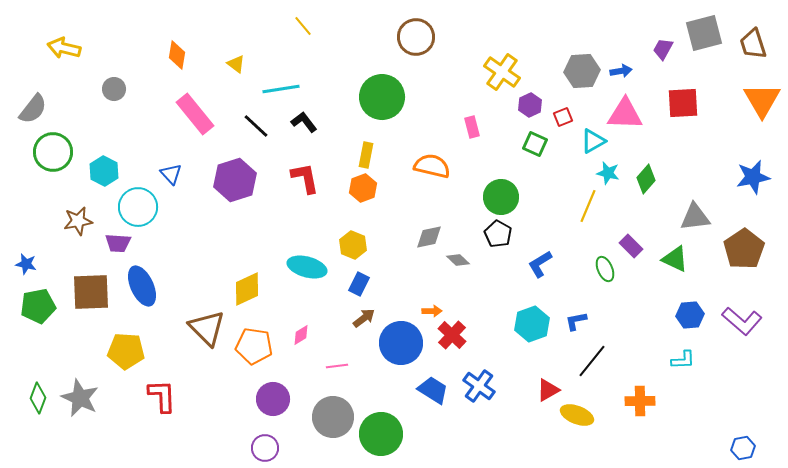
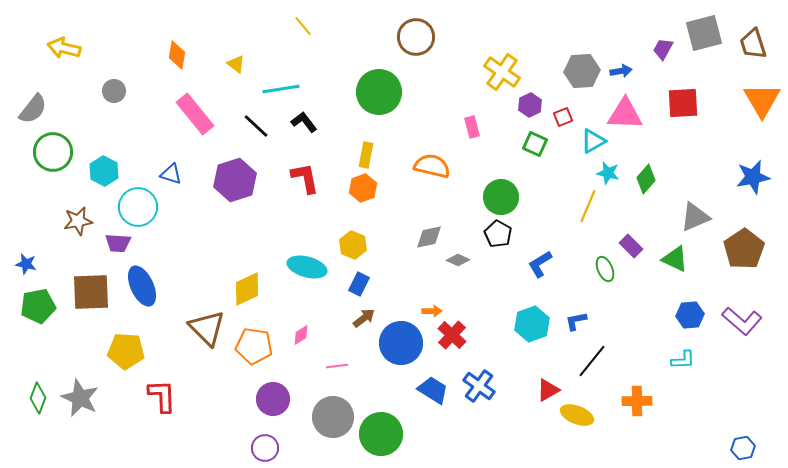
gray circle at (114, 89): moved 2 px down
green circle at (382, 97): moved 3 px left, 5 px up
blue triangle at (171, 174): rotated 30 degrees counterclockwise
gray triangle at (695, 217): rotated 16 degrees counterclockwise
gray diamond at (458, 260): rotated 20 degrees counterclockwise
orange cross at (640, 401): moved 3 px left
